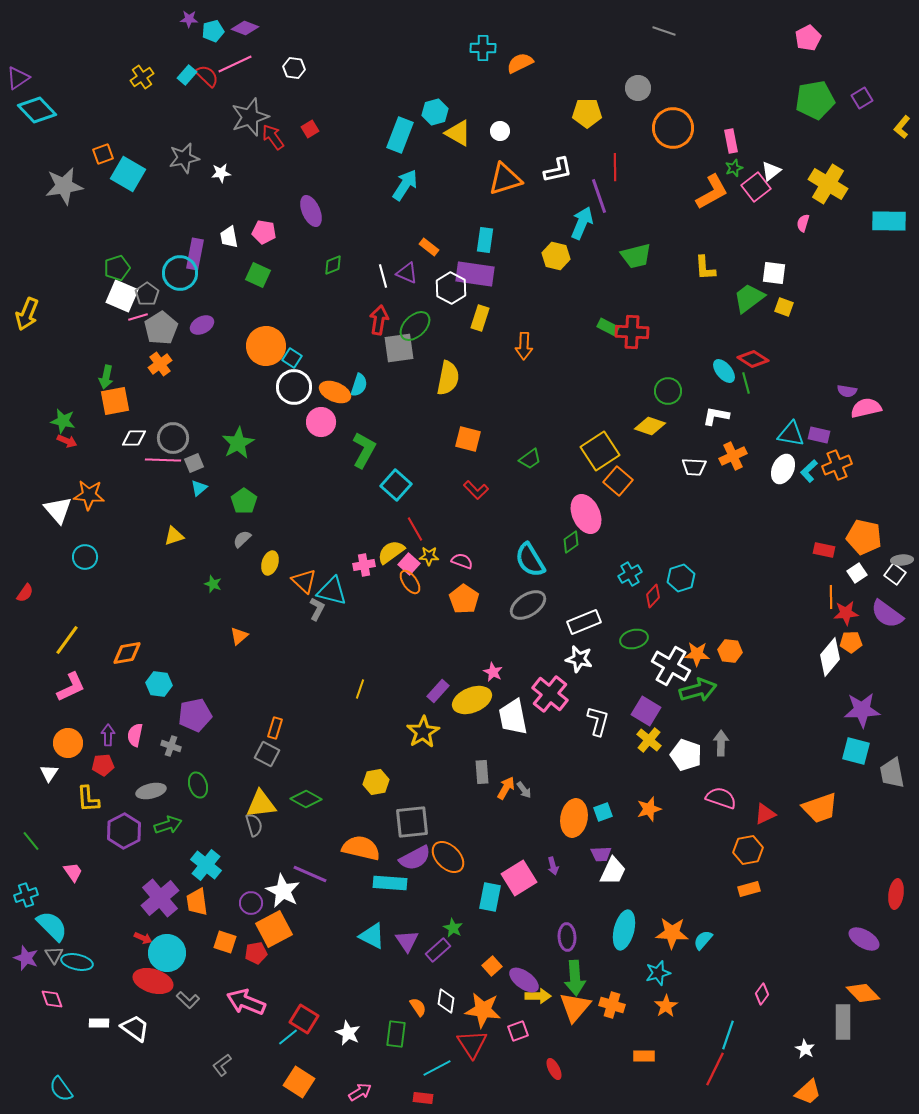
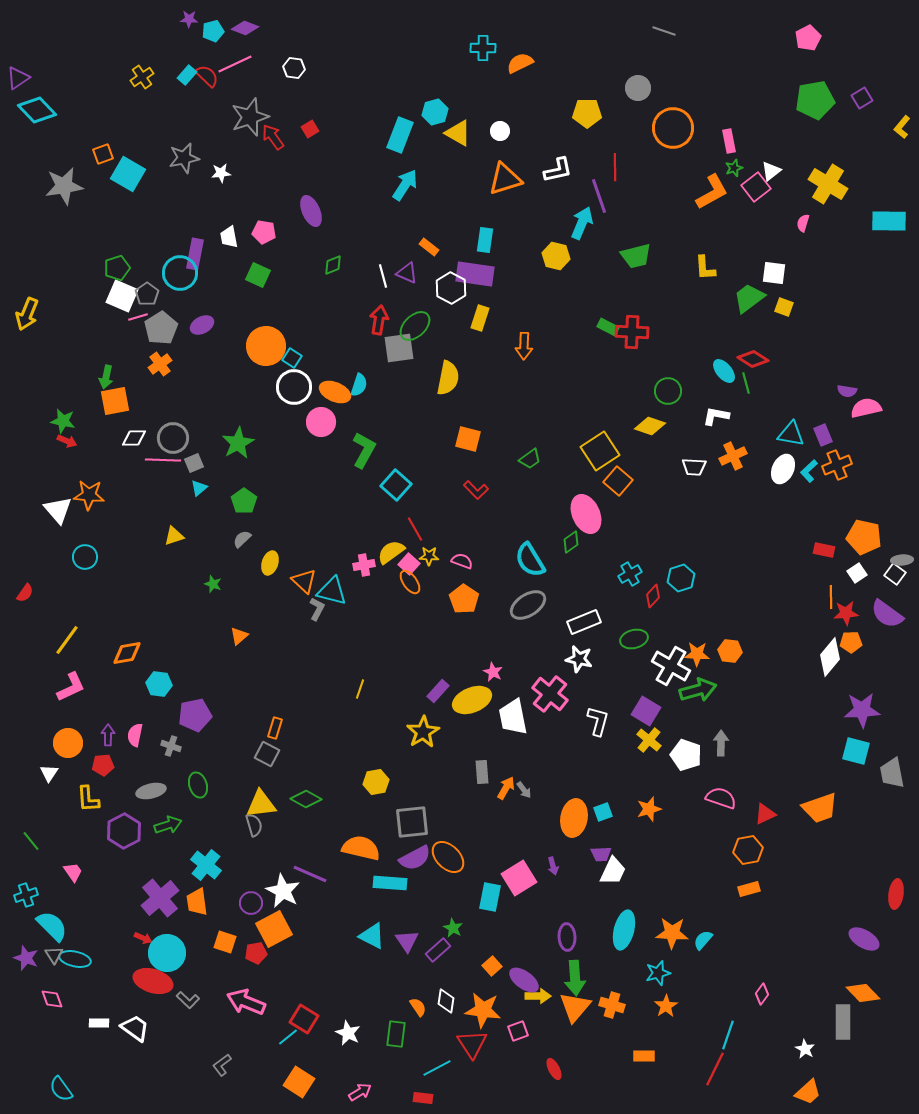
pink rectangle at (731, 141): moved 2 px left
purple rectangle at (819, 435): moved 4 px right; rotated 55 degrees clockwise
cyan ellipse at (77, 962): moved 2 px left, 3 px up
